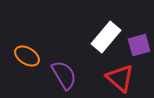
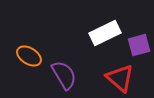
white rectangle: moved 1 px left, 4 px up; rotated 24 degrees clockwise
orange ellipse: moved 2 px right
